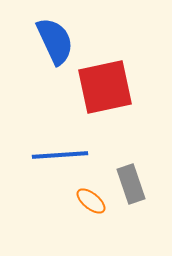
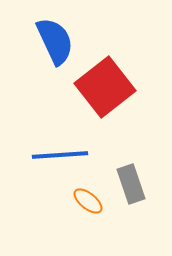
red square: rotated 26 degrees counterclockwise
orange ellipse: moved 3 px left
